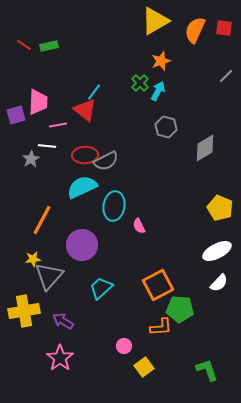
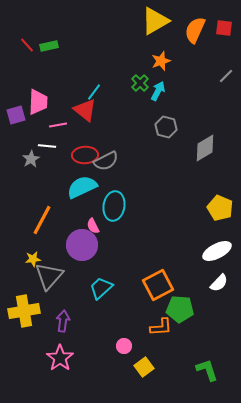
red line: moved 3 px right; rotated 14 degrees clockwise
pink semicircle: moved 46 px left
purple arrow: rotated 65 degrees clockwise
